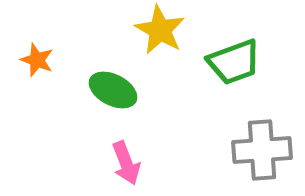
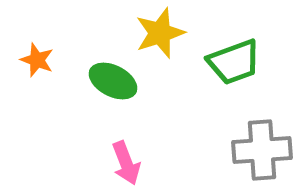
yellow star: moved 3 px down; rotated 24 degrees clockwise
green ellipse: moved 9 px up
